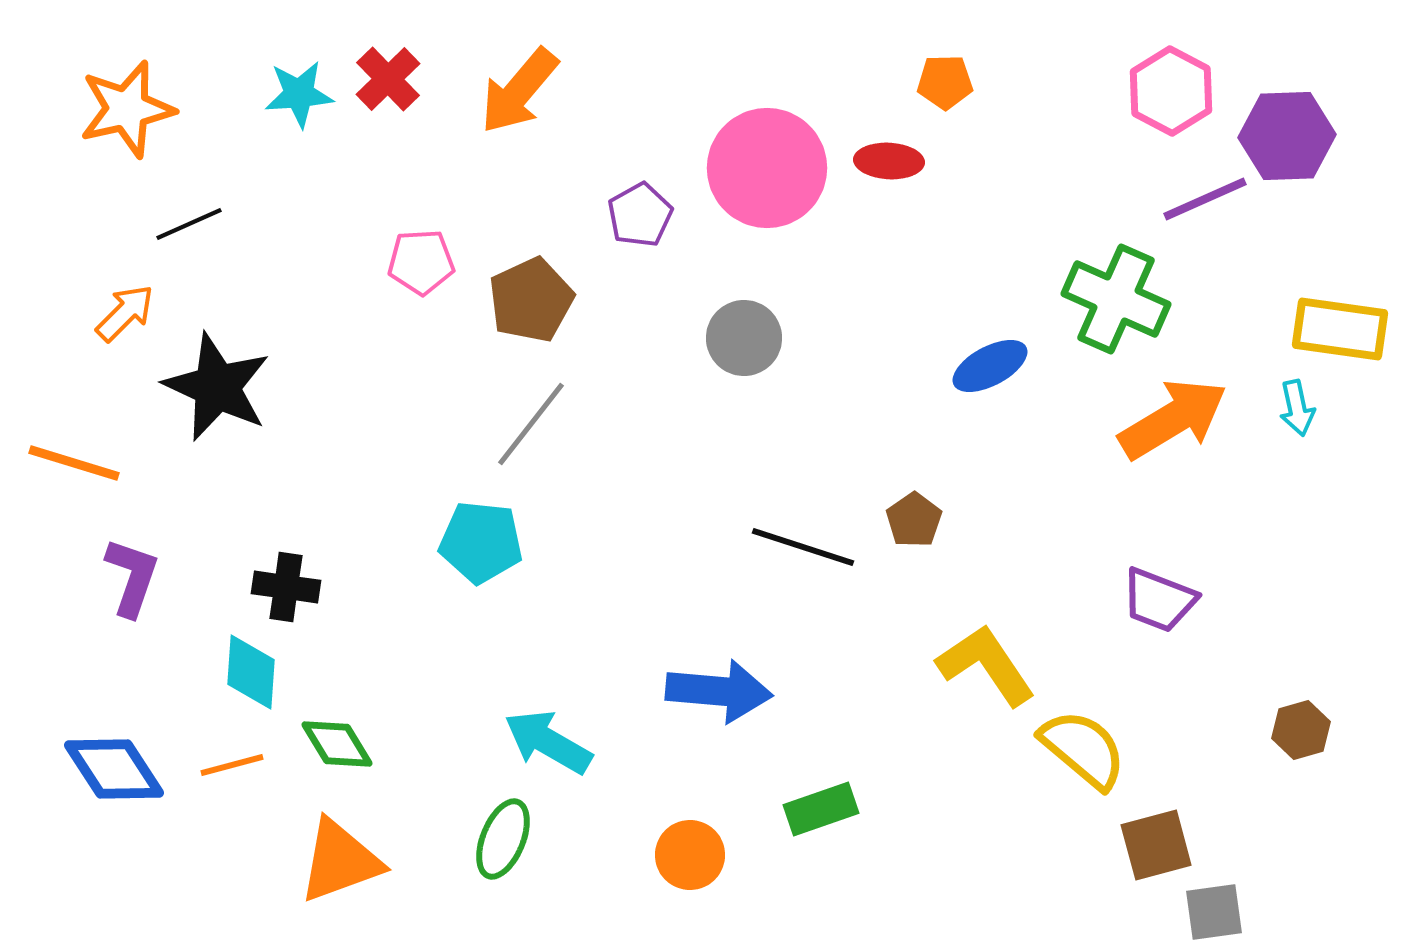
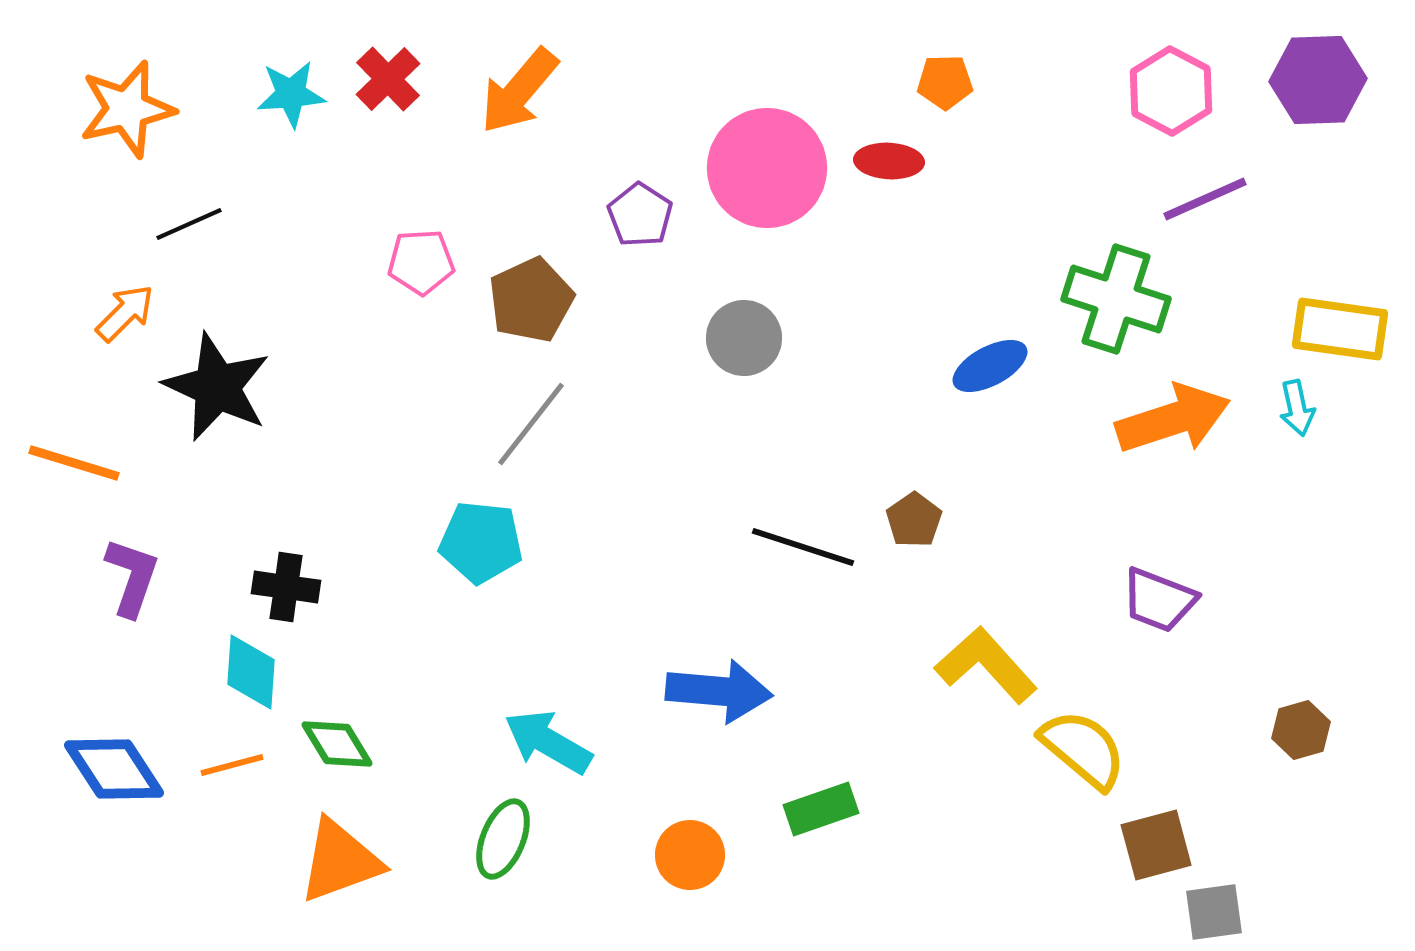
cyan star at (299, 94): moved 8 px left
purple hexagon at (1287, 136): moved 31 px right, 56 px up
purple pentagon at (640, 215): rotated 10 degrees counterclockwise
green cross at (1116, 299): rotated 6 degrees counterclockwise
orange arrow at (1173, 419): rotated 13 degrees clockwise
yellow L-shape at (986, 665): rotated 8 degrees counterclockwise
